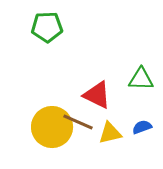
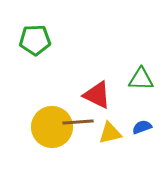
green pentagon: moved 12 px left, 13 px down
brown line: rotated 28 degrees counterclockwise
